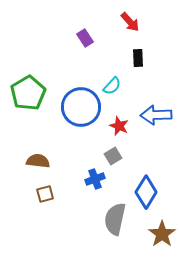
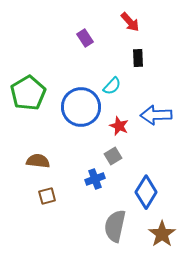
brown square: moved 2 px right, 2 px down
gray semicircle: moved 7 px down
